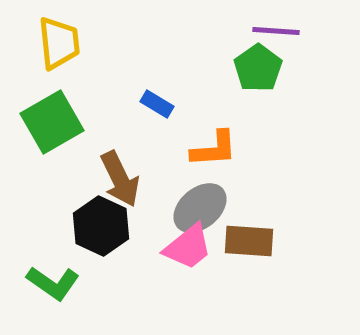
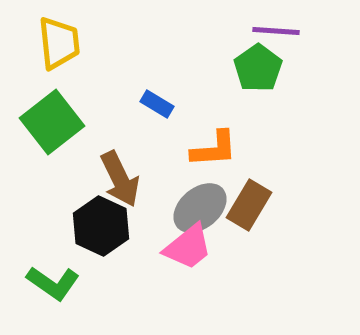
green square: rotated 8 degrees counterclockwise
brown rectangle: moved 36 px up; rotated 63 degrees counterclockwise
